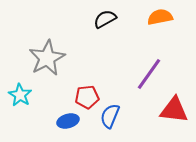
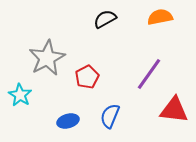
red pentagon: moved 20 px up; rotated 20 degrees counterclockwise
